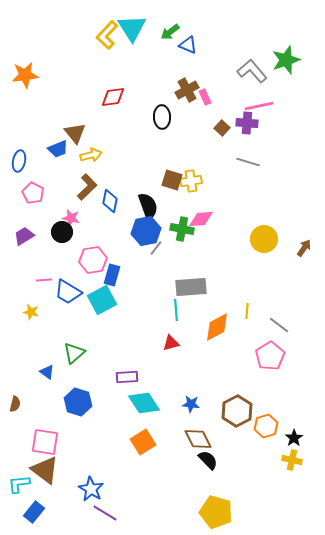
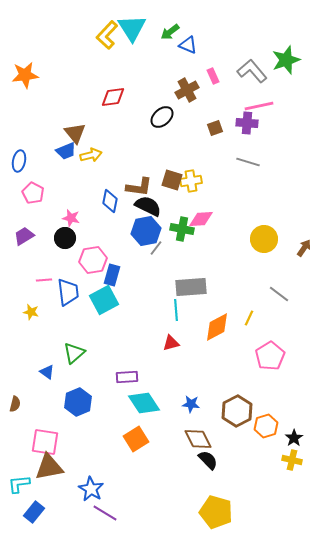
pink rectangle at (205, 97): moved 8 px right, 21 px up
black ellipse at (162, 117): rotated 50 degrees clockwise
brown square at (222, 128): moved 7 px left; rotated 28 degrees clockwise
blue trapezoid at (58, 149): moved 8 px right, 2 px down
brown L-shape at (87, 187): moved 52 px right; rotated 52 degrees clockwise
black semicircle at (148, 206): rotated 44 degrees counterclockwise
black circle at (62, 232): moved 3 px right, 6 px down
blue trapezoid at (68, 292): rotated 128 degrees counterclockwise
cyan square at (102, 300): moved 2 px right
yellow line at (247, 311): moved 2 px right, 7 px down; rotated 21 degrees clockwise
gray line at (279, 325): moved 31 px up
blue hexagon at (78, 402): rotated 20 degrees clockwise
orange square at (143, 442): moved 7 px left, 3 px up
brown triangle at (45, 470): moved 4 px right, 3 px up; rotated 48 degrees counterclockwise
